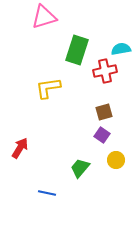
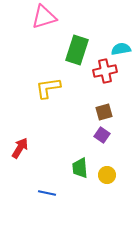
yellow circle: moved 9 px left, 15 px down
green trapezoid: rotated 45 degrees counterclockwise
